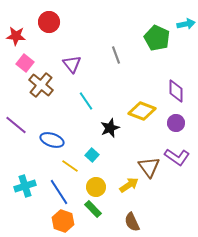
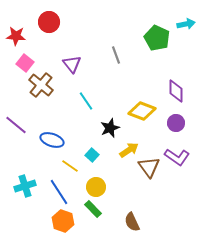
yellow arrow: moved 35 px up
